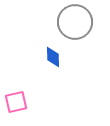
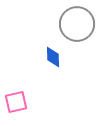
gray circle: moved 2 px right, 2 px down
